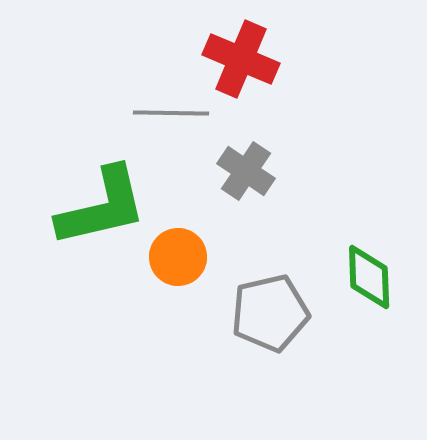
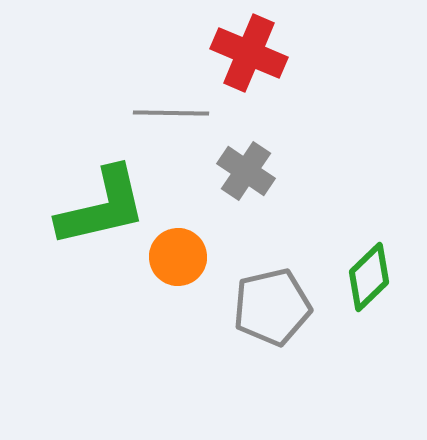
red cross: moved 8 px right, 6 px up
green diamond: rotated 48 degrees clockwise
gray pentagon: moved 2 px right, 6 px up
